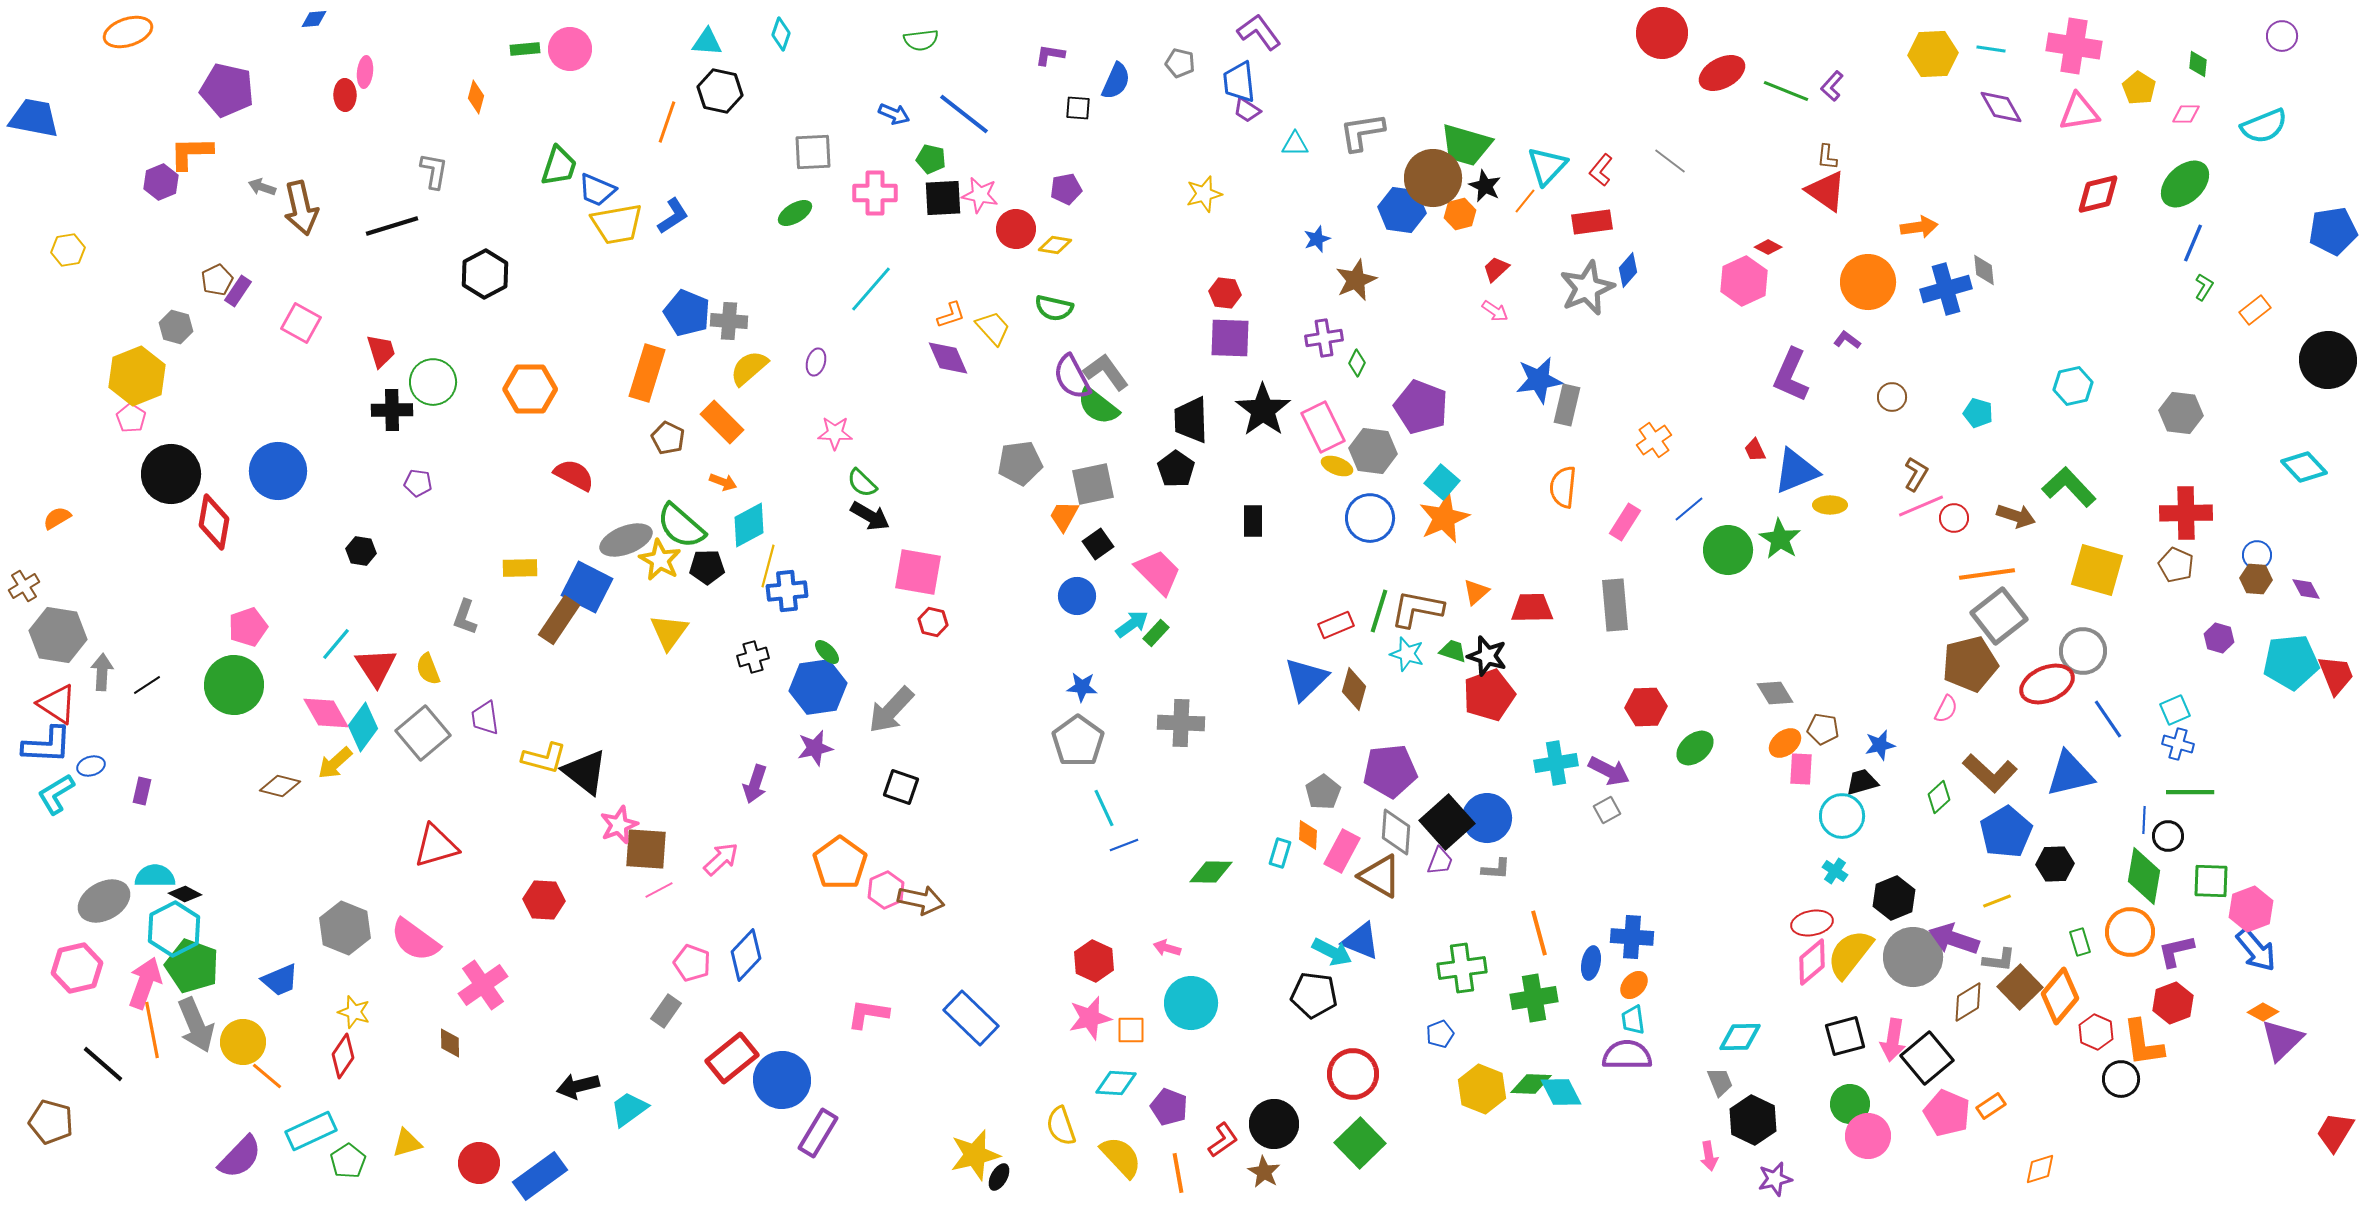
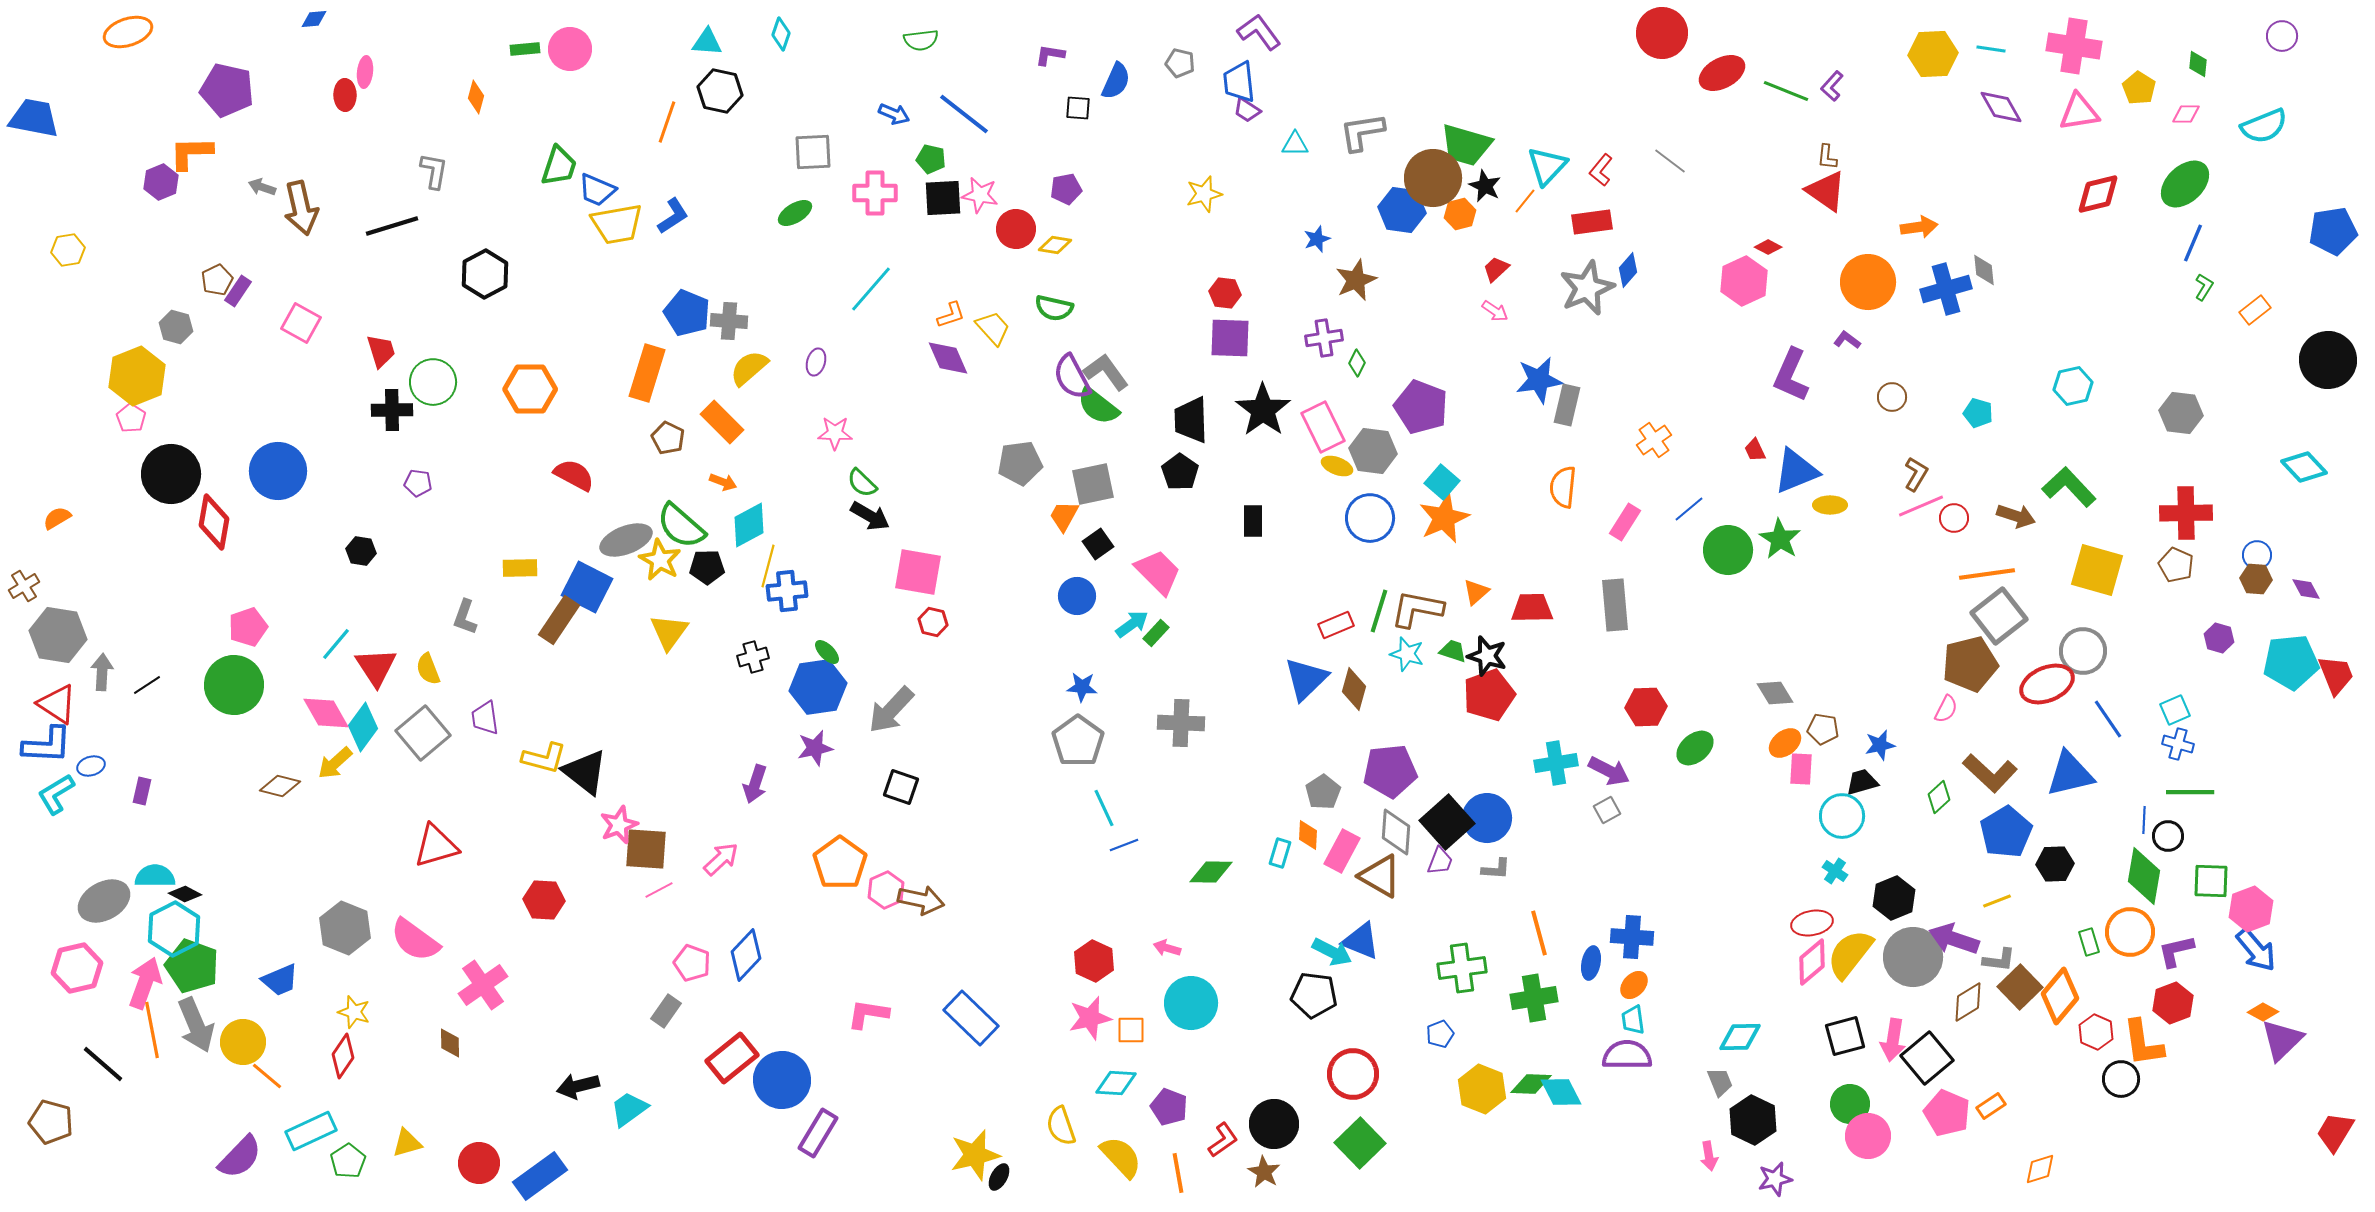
black pentagon at (1176, 469): moved 4 px right, 3 px down
green rectangle at (2080, 942): moved 9 px right
